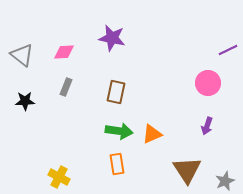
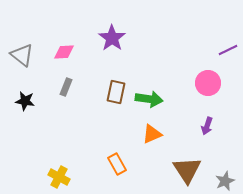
purple star: rotated 24 degrees clockwise
black star: rotated 12 degrees clockwise
green arrow: moved 30 px right, 32 px up
orange rectangle: rotated 20 degrees counterclockwise
